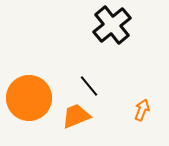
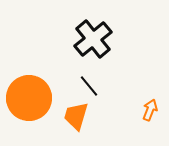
black cross: moved 19 px left, 14 px down
orange arrow: moved 8 px right
orange trapezoid: rotated 52 degrees counterclockwise
